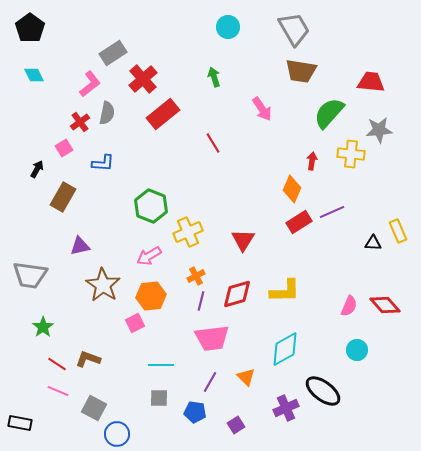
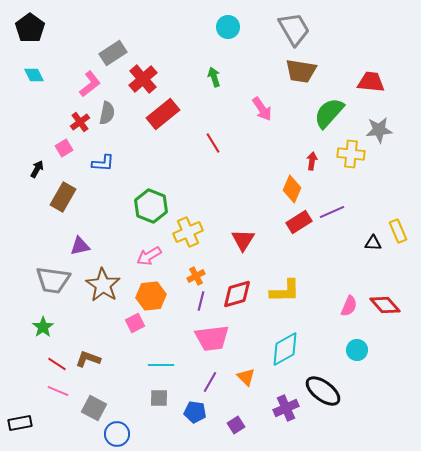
gray trapezoid at (30, 275): moved 23 px right, 5 px down
black rectangle at (20, 423): rotated 20 degrees counterclockwise
